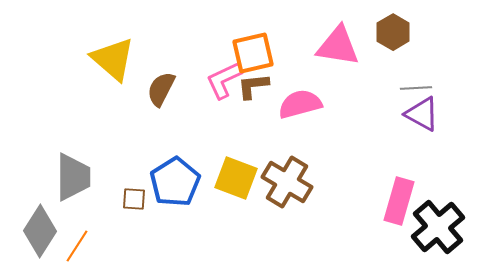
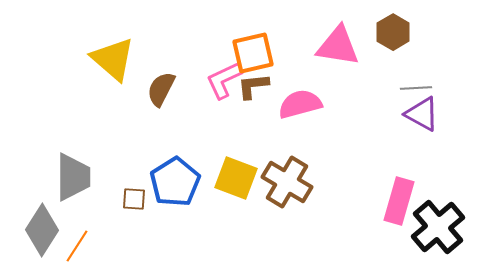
gray diamond: moved 2 px right, 1 px up
